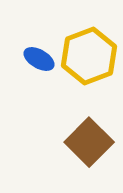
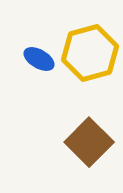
yellow hexagon: moved 1 px right, 3 px up; rotated 6 degrees clockwise
